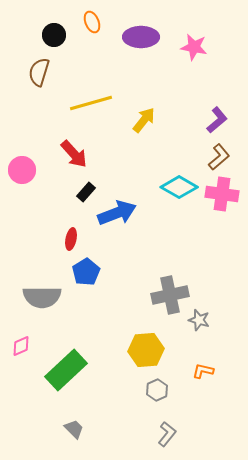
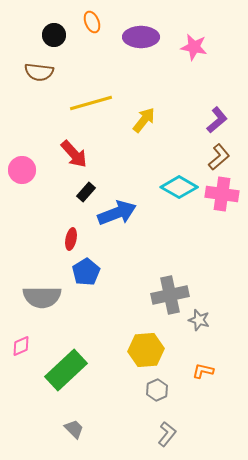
brown semicircle: rotated 100 degrees counterclockwise
